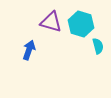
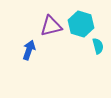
purple triangle: moved 4 px down; rotated 30 degrees counterclockwise
